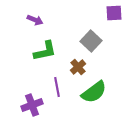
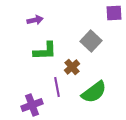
purple arrow: rotated 35 degrees counterclockwise
green L-shape: rotated 10 degrees clockwise
brown cross: moved 6 px left
